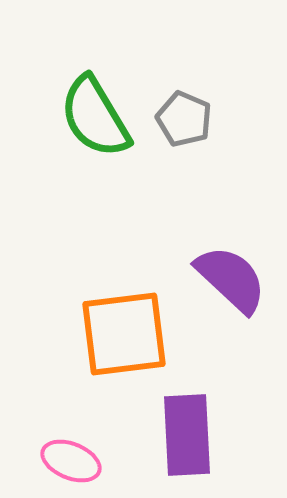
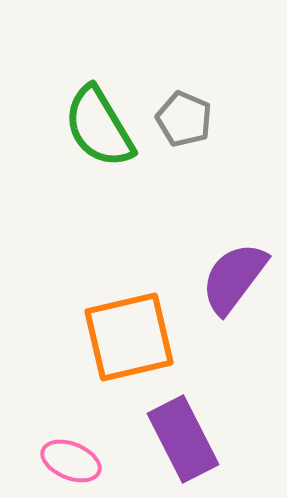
green semicircle: moved 4 px right, 10 px down
purple semicircle: moved 3 px right, 1 px up; rotated 96 degrees counterclockwise
orange square: moved 5 px right, 3 px down; rotated 6 degrees counterclockwise
purple rectangle: moved 4 px left, 4 px down; rotated 24 degrees counterclockwise
